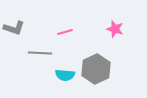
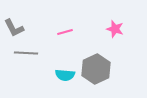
gray L-shape: rotated 45 degrees clockwise
gray line: moved 14 px left
